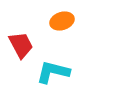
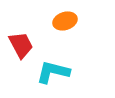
orange ellipse: moved 3 px right
